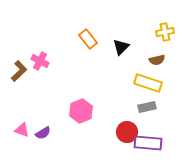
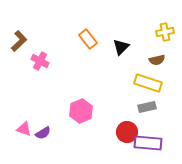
brown L-shape: moved 30 px up
pink triangle: moved 2 px right, 1 px up
